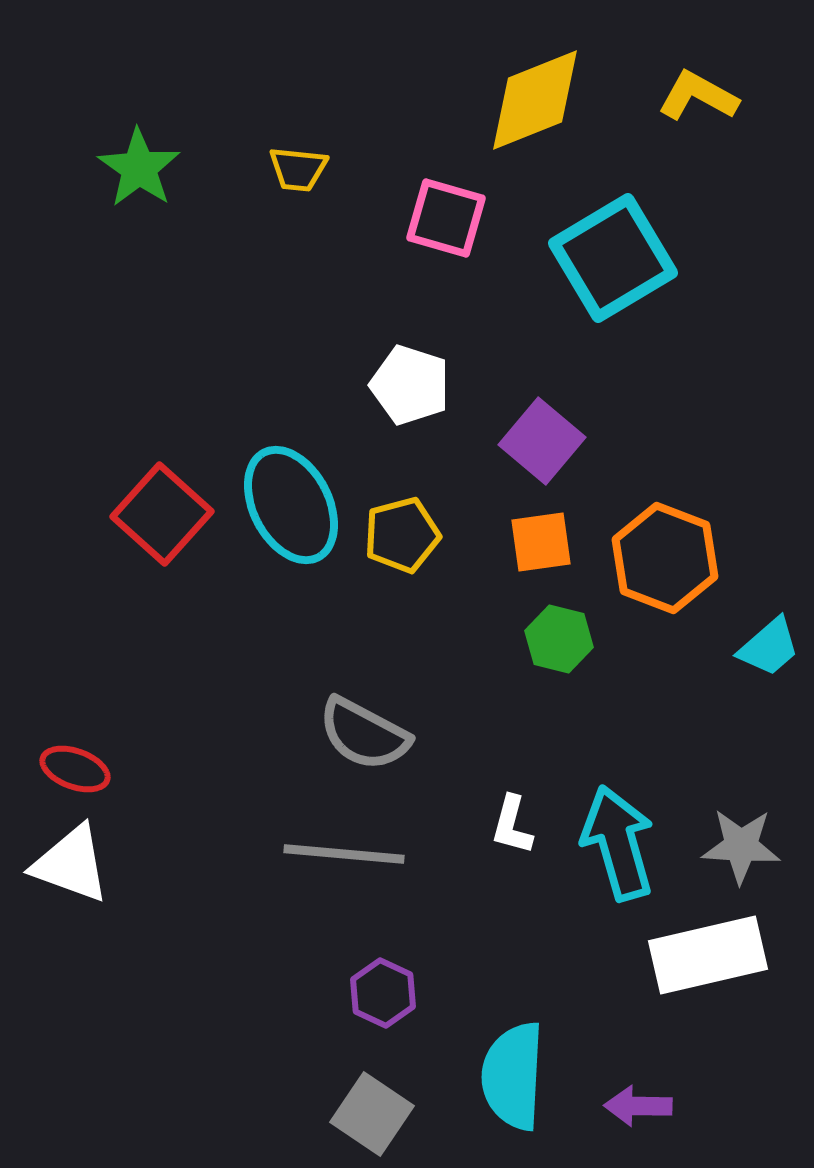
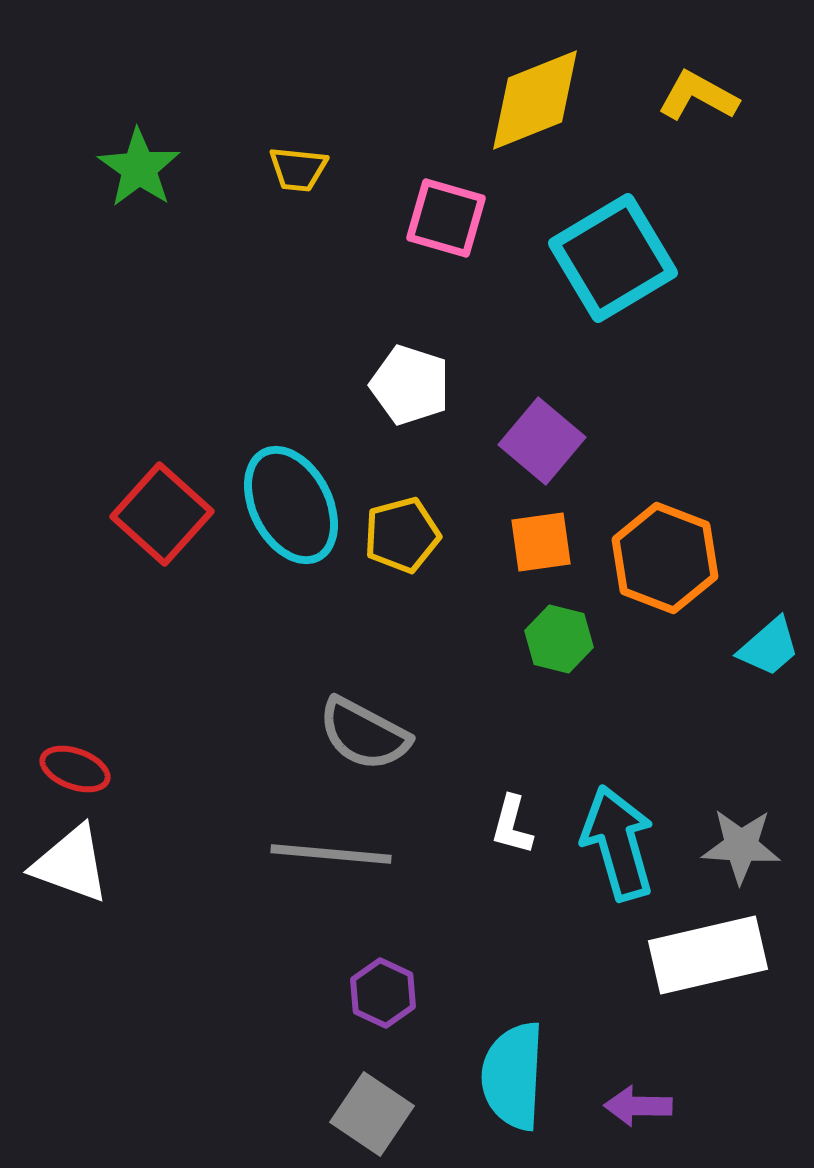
gray line: moved 13 px left
